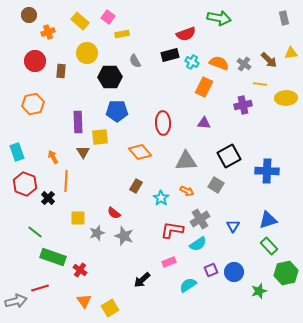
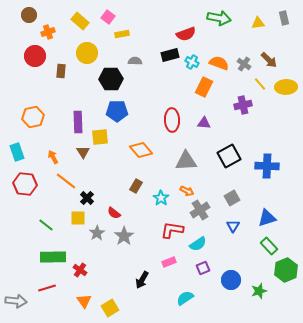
yellow triangle at (291, 53): moved 33 px left, 30 px up
red circle at (35, 61): moved 5 px up
gray semicircle at (135, 61): rotated 120 degrees clockwise
black hexagon at (110, 77): moved 1 px right, 2 px down
yellow line at (260, 84): rotated 40 degrees clockwise
yellow ellipse at (286, 98): moved 11 px up
orange hexagon at (33, 104): moved 13 px down
red ellipse at (163, 123): moved 9 px right, 3 px up
orange diamond at (140, 152): moved 1 px right, 2 px up
blue cross at (267, 171): moved 5 px up
orange line at (66, 181): rotated 55 degrees counterclockwise
red hexagon at (25, 184): rotated 15 degrees counterclockwise
gray square at (216, 185): moved 16 px right, 13 px down; rotated 28 degrees clockwise
black cross at (48, 198): moved 39 px right
gray cross at (200, 219): moved 9 px up
blue triangle at (268, 220): moved 1 px left, 2 px up
green line at (35, 232): moved 11 px right, 7 px up
gray star at (97, 233): rotated 14 degrees counterclockwise
gray star at (124, 236): rotated 18 degrees clockwise
green rectangle at (53, 257): rotated 20 degrees counterclockwise
purple square at (211, 270): moved 8 px left, 2 px up
blue circle at (234, 272): moved 3 px left, 8 px down
green hexagon at (286, 273): moved 3 px up; rotated 10 degrees counterclockwise
black arrow at (142, 280): rotated 18 degrees counterclockwise
cyan semicircle at (188, 285): moved 3 px left, 13 px down
red line at (40, 288): moved 7 px right
gray arrow at (16, 301): rotated 20 degrees clockwise
